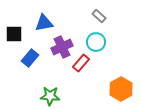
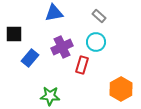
blue triangle: moved 10 px right, 10 px up
red rectangle: moved 1 px right, 2 px down; rotated 24 degrees counterclockwise
